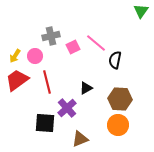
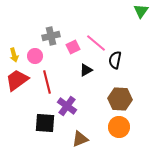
yellow arrow: moved 1 px left, 1 px up; rotated 48 degrees counterclockwise
black triangle: moved 18 px up
purple cross: moved 2 px up; rotated 12 degrees counterclockwise
orange circle: moved 1 px right, 2 px down
